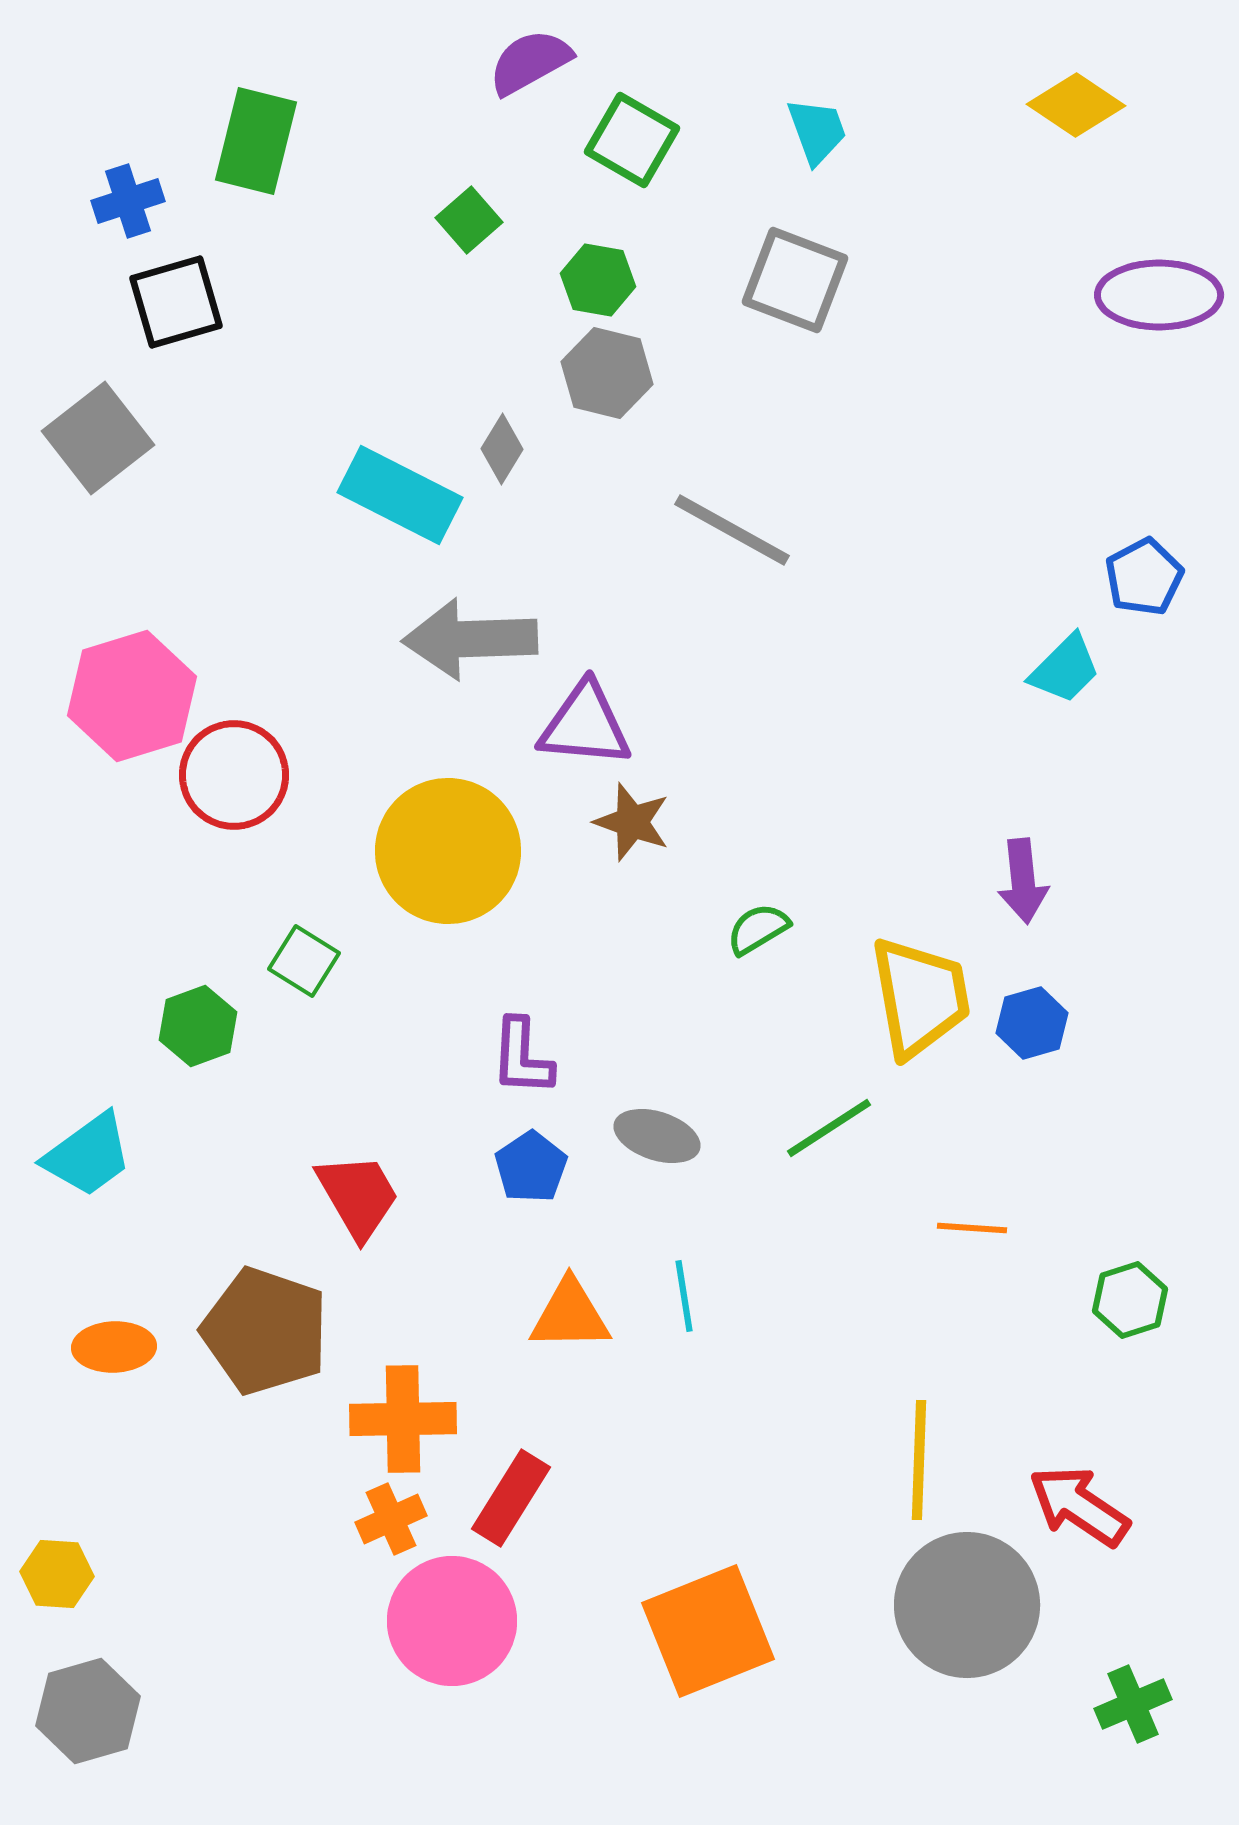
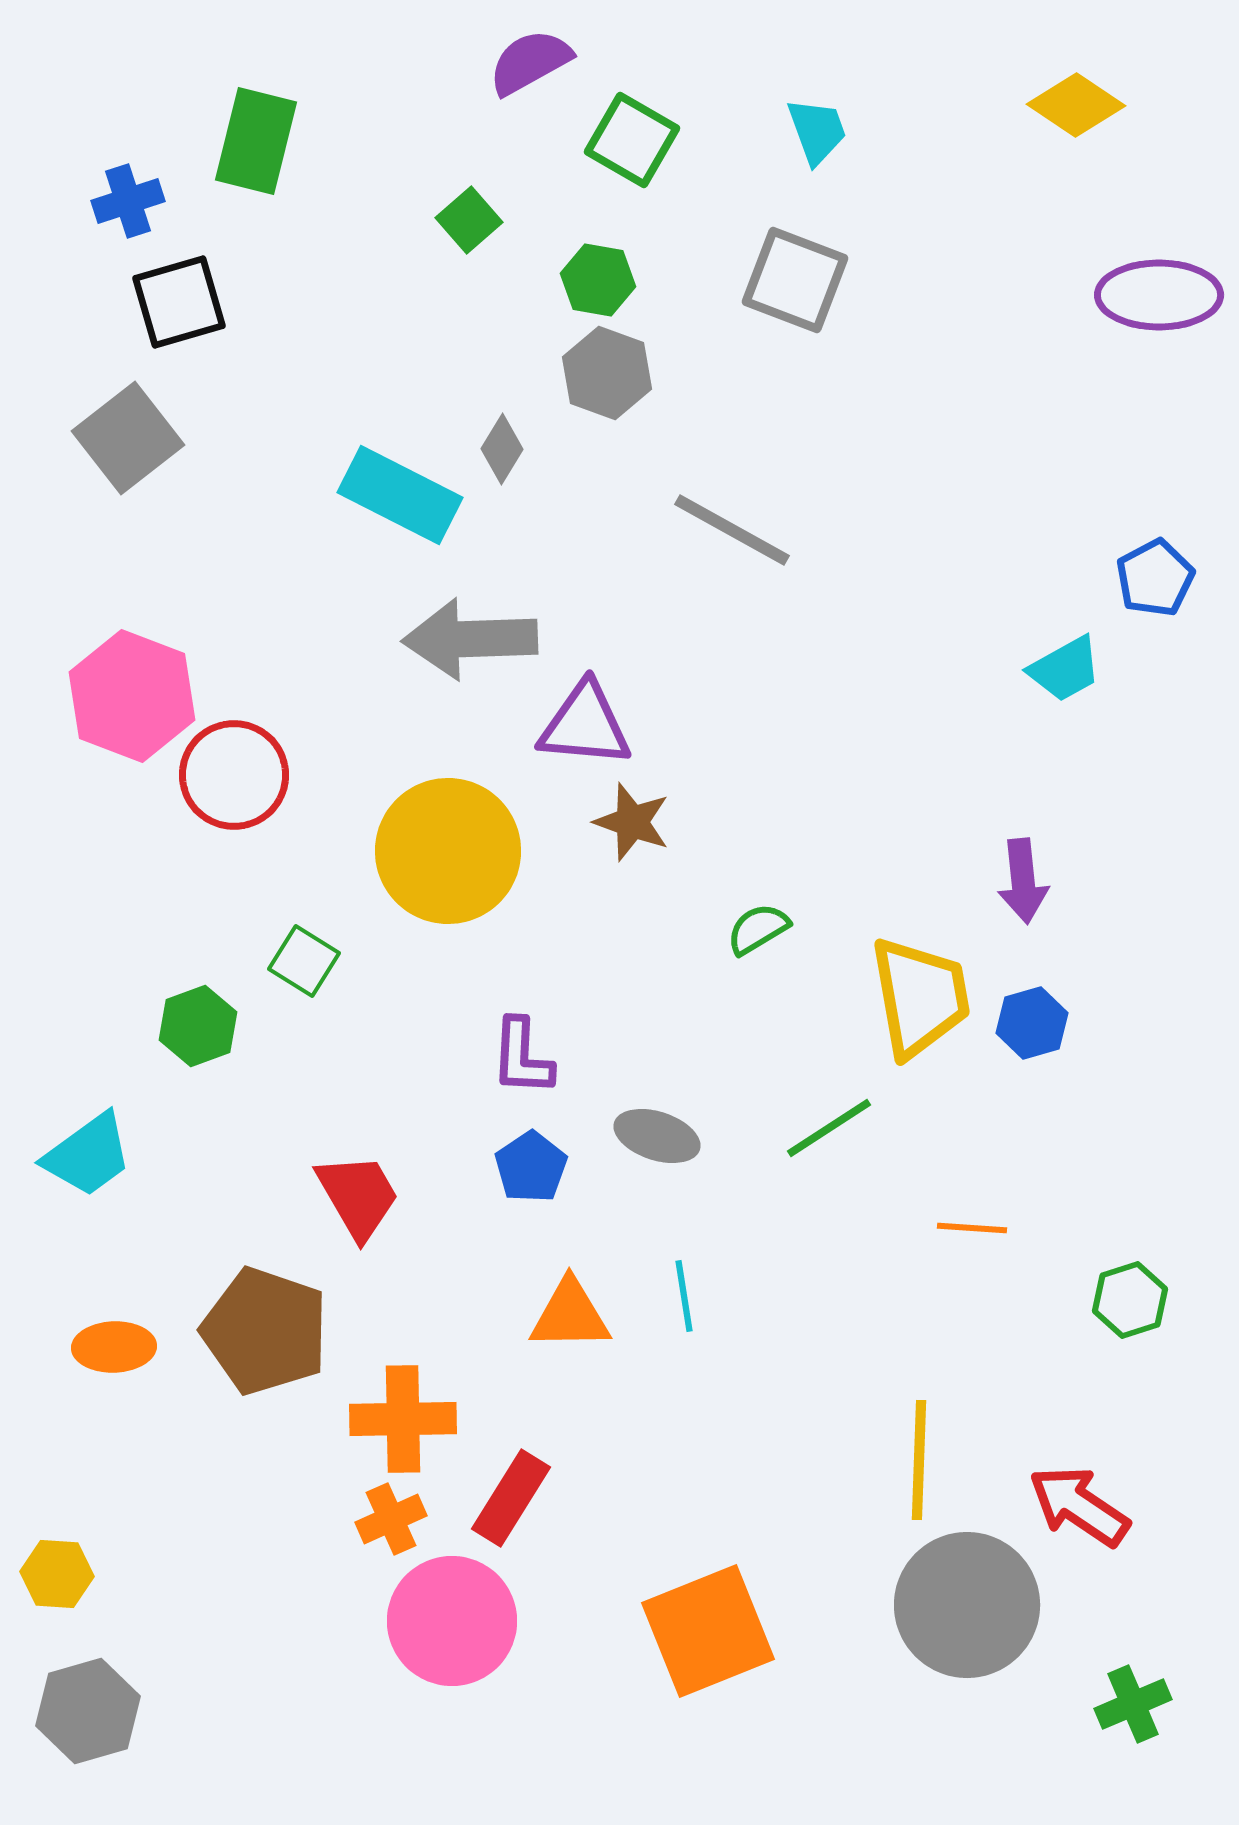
black square at (176, 302): moved 3 px right
gray hexagon at (607, 373): rotated 6 degrees clockwise
gray square at (98, 438): moved 30 px right
blue pentagon at (1144, 577): moved 11 px right, 1 px down
cyan trapezoid at (1065, 669): rotated 16 degrees clockwise
pink hexagon at (132, 696): rotated 22 degrees counterclockwise
